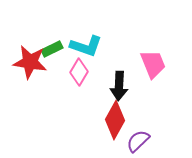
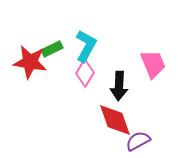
cyan L-shape: rotated 80 degrees counterclockwise
pink diamond: moved 6 px right, 1 px down
red diamond: rotated 48 degrees counterclockwise
purple semicircle: rotated 15 degrees clockwise
